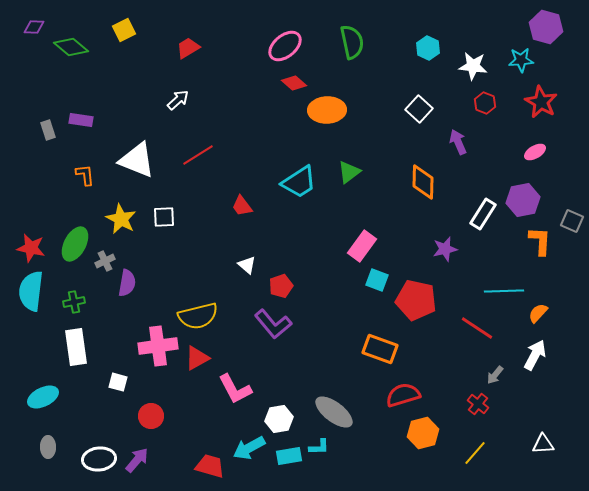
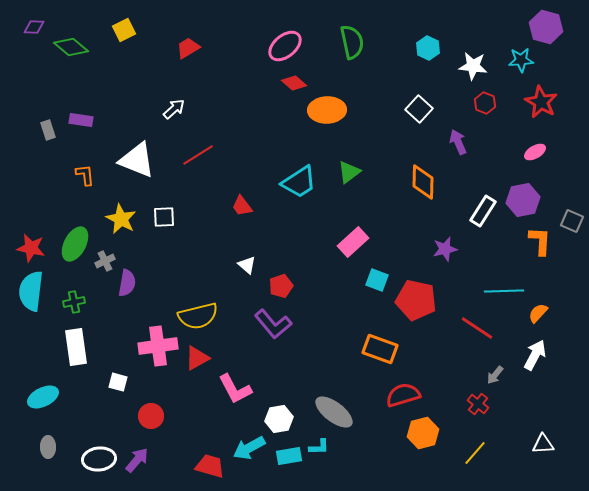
white arrow at (178, 100): moved 4 px left, 9 px down
white rectangle at (483, 214): moved 3 px up
pink rectangle at (362, 246): moved 9 px left, 4 px up; rotated 12 degrees clockwise
